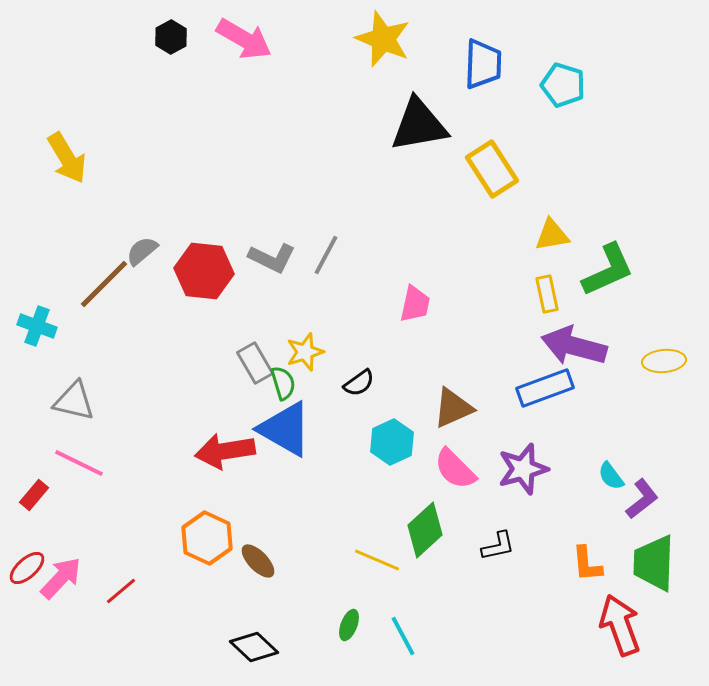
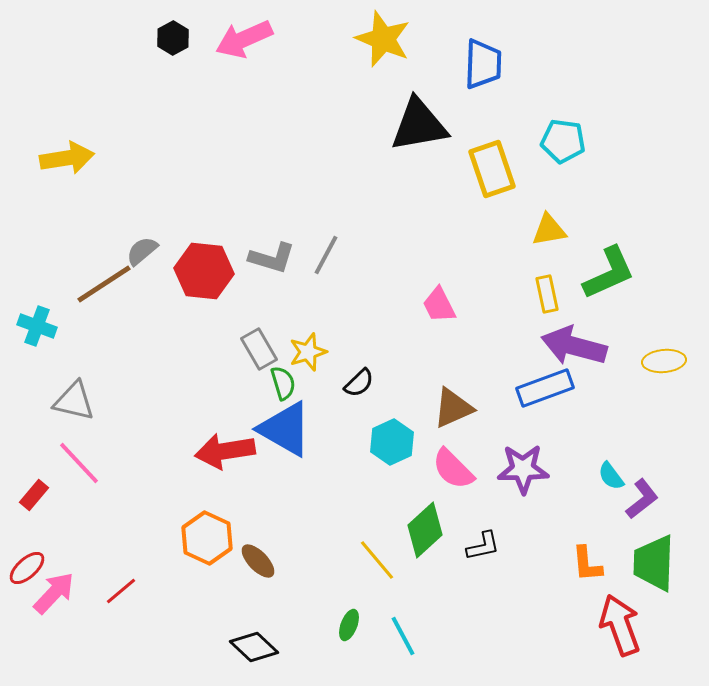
black hexagon at (171, 37): moved 2 px right, 1 px down
pink arrow at (244, 39): rotated 126 degrees clockwise
cyan pentagon at (563, 85): moved 56 px down; rotated 9 degrees counterclockwise
yellow arrow at (67, 158): rotated 68 degrees counterclockwise
yellow rectangle at (492, 169): rotated 14 degrees clockwise
yellow triangle at (552, 235): moved 3 px left, 5 px up
gray L-shape at (272, 258): rotated 9 degrees counterclockwise
green L-shape at (608, 270): moved 1 px right, 3 px down
brown line at (104, 284): rotated 12 degrees clockwise
pink trapezoid at (415, 304): moved 24 px right, 1 px down; rotated 141 degrees clockwise
yellow star at (305, 352): moved 3 px right
gray rectangle at (255, 363): moved 4 px right, 14 px up
black semicircle at (359, 383): rotated 8 degrees counterclockwise
pink line at (79, 463): rotated 21 degrees clockwise
pink semicircle at (455, 469): moved 2 px left
purple star at (523, 469): rotated 15 degrees clockwise
black L-shape at (498, 546): moved 15 px left
yellow line at (377, 560): rotated 27 degrees clockwise
pink arrow at (61, 578): moved 7 px left, 15 px down
